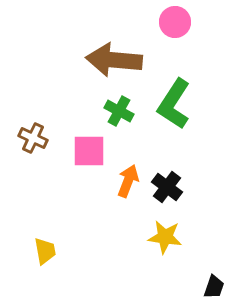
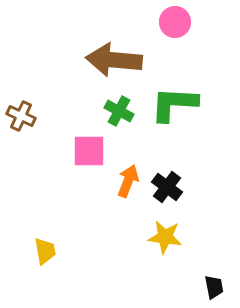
green L-shape: rotated 60 degrees clockwise
brown cross: moved 12 px left, 22 px up
black trapezoid: rotated 30 degrees counterclockwise
